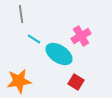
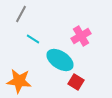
gray line: rotated 36 degrees clockwise
cyan line: moved 1 px left
cyan ellipse: moved 1 px right, 6 px down
orange star: rotated 15 degrees clockwise
